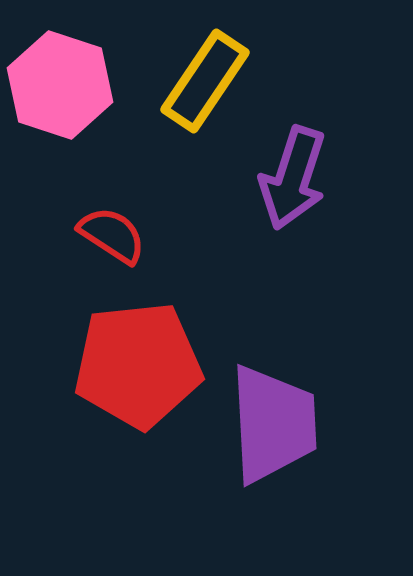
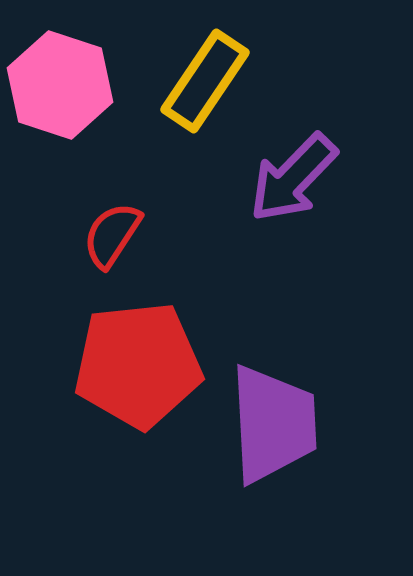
purple arrow: rotated 26 degrees clockwise
red semicircle: rotated 90 degrees counterclockwise
